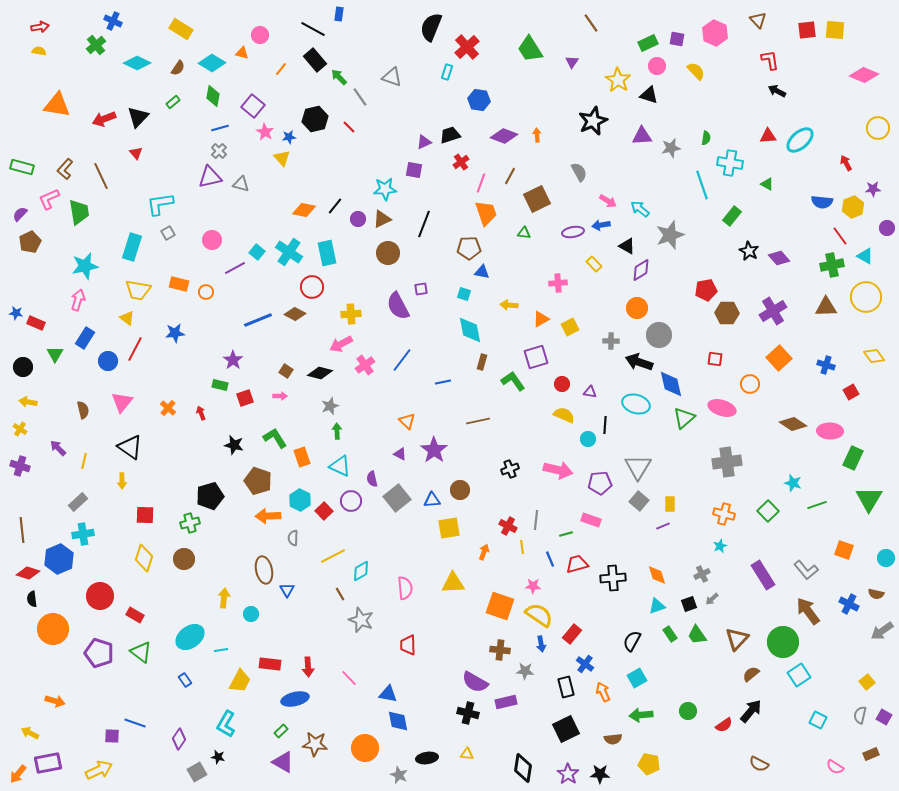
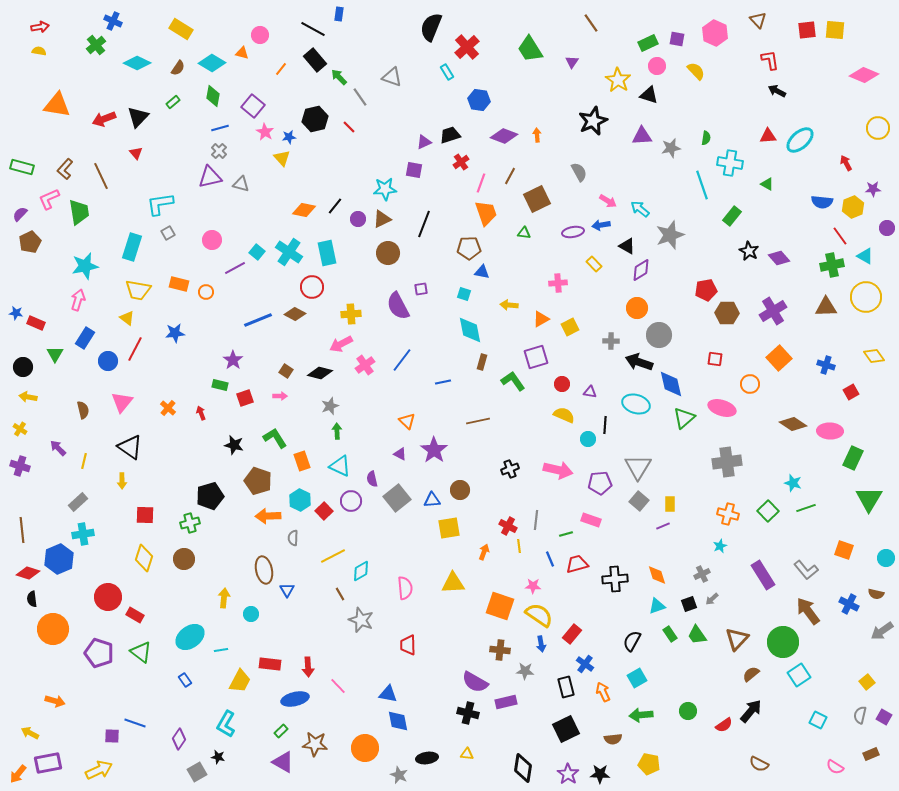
cyan rectangle at (447, 72): rotated 49 degrees counterclockwise
yellow arrow at (28, 402): moved 5 px up
orange rectangle at (302, 457): moved 4 px down
green line at (817, 505): moved 11 px left, 3 px down
orange cross at (724, 514): moved 4 px right
yellow line at (522, 547): moved 3 px left, 1 px up
black cross at (613, 578): moved 2 px right, 1 px down
red circle at (100, 596): moved 8 px right, 1 px down
pink line at (349, 678): moved 11 px left, 8 px down
